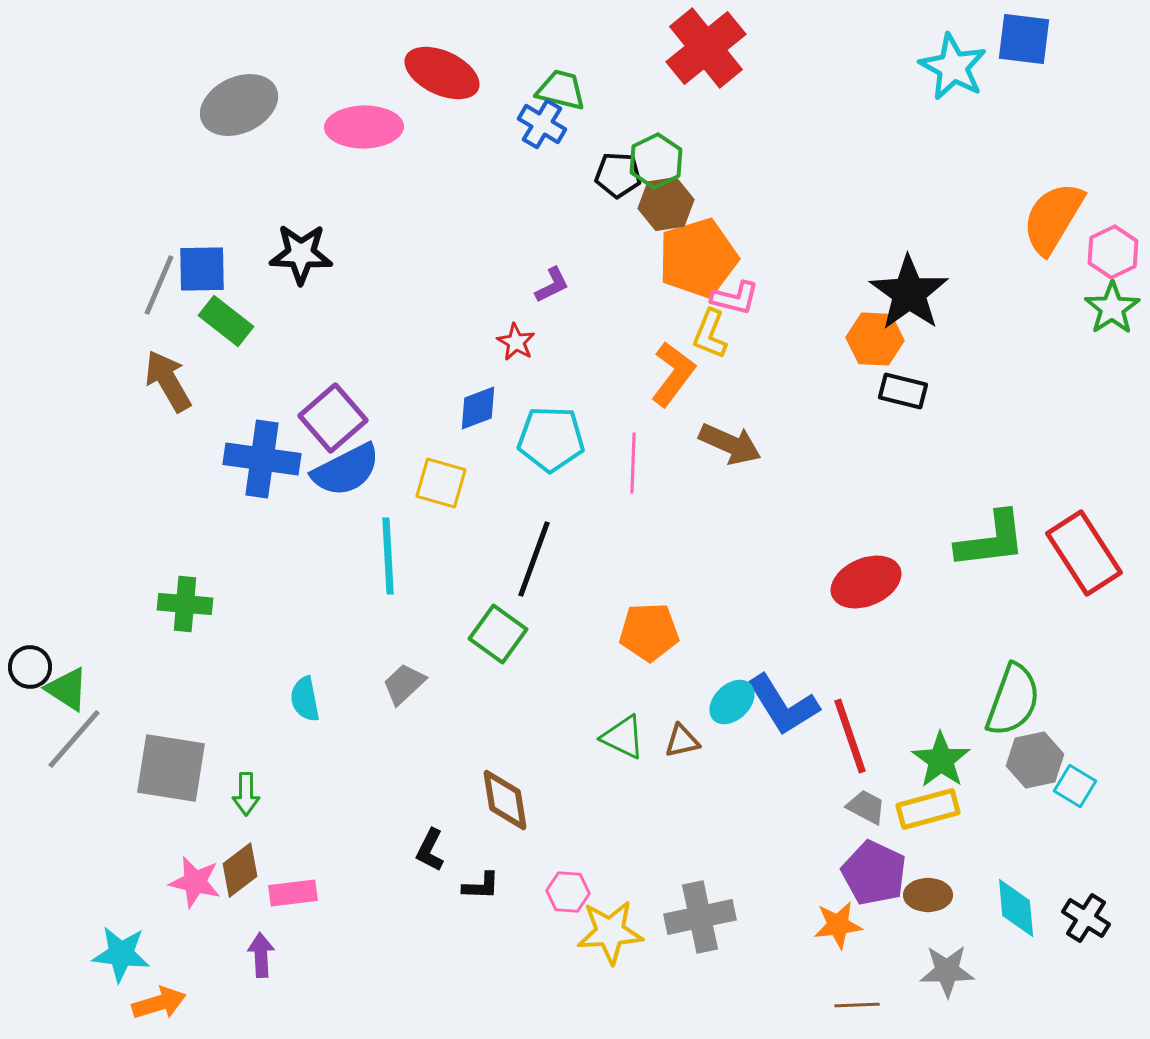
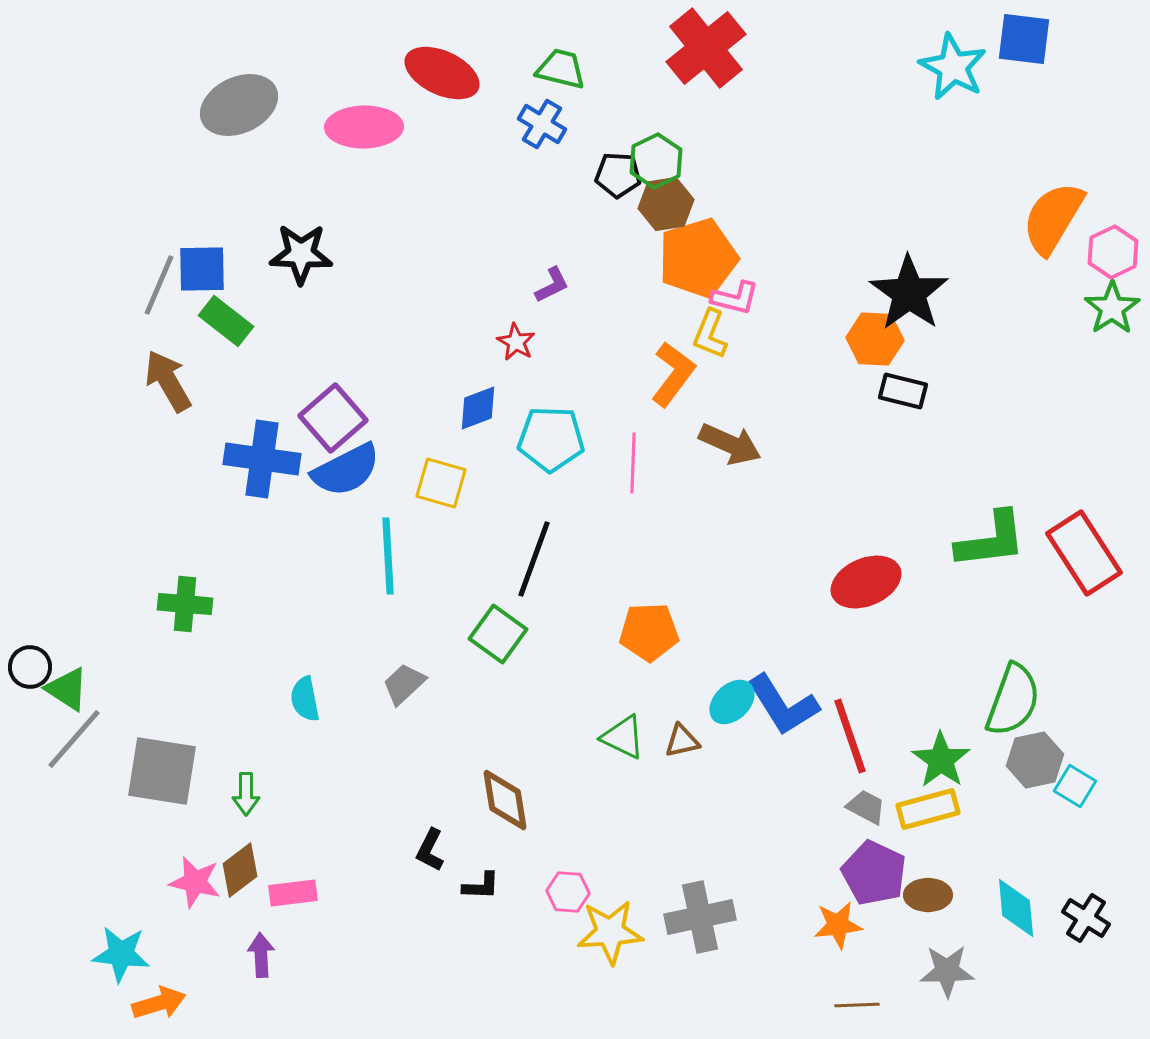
green trapezoid at (561, 90): moved 21 px up
gray square at (171, 768): moved 9 px left, 3 px down
